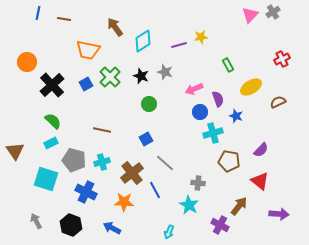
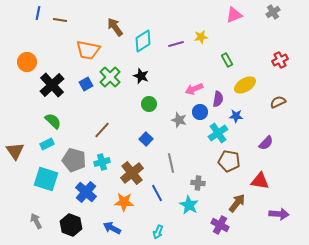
pink triangle at (250, 15): moved 16 px left; rotated 24 degrees clockwise
brown line at (64, 19): moved 4 px left, 1 px down
purple line at (179, 45): moved 3 px left, 1 px up
red cross at (282, 59): moved 2 px left, 1 px down
green rectangle at (228, 65): moved 1 px left, 5 px up
gray star at (165, 72): moved 14 px right, 48 px down
yellow ellipse at (251, 87): moved 6 px left, 2 px up
purple semicircle at (218, 99): rotated 28 degrees clockwise
blue star at (236, 116): rotated 16 degrees counterclockwise
brown line at (102, 130): rotated 60 degrees counterclockwise
cyan cross at (213, 133): moved 5 px right; rotated 18 degrees counterclockwise
blue square at (146, 139): rotated 16 degrees counterclockwise
cyan rectangle at (51, 143): moved 4 px left, 1 px down
purple semicircle at (261, 150): moved 5 px right, 7 px up
gray line at (165, 163): moved 6 px right; rotated 36 degrees clockwise
red triangle at (260, 181): rotated 30 degrees counterclockwise
blue line at (155, 190): moved 2 px right, 3 px down
blue cross at (86, 192): rotated 15 degrees clockwise
brown arrow at (239, 206): moved 2 px left, 3 px up
cyan arrow at (169, 232): moved 11 px left
